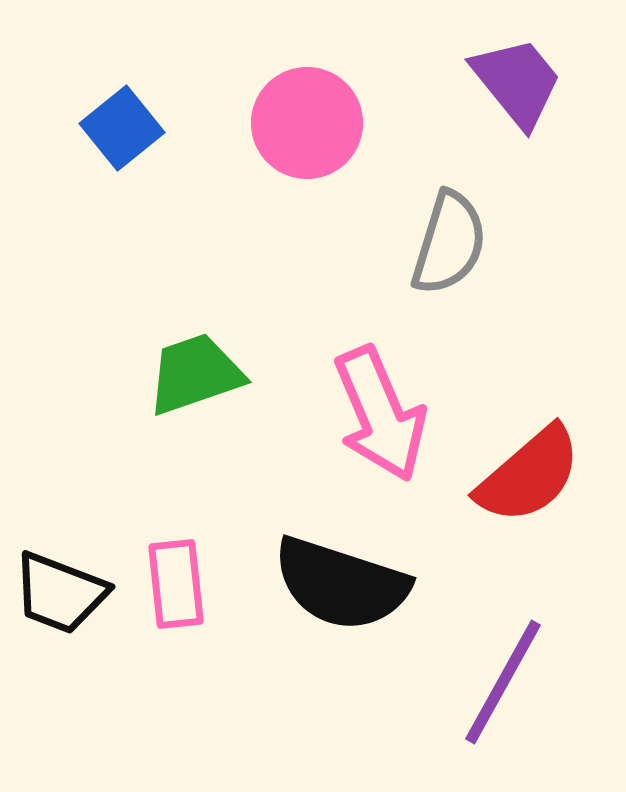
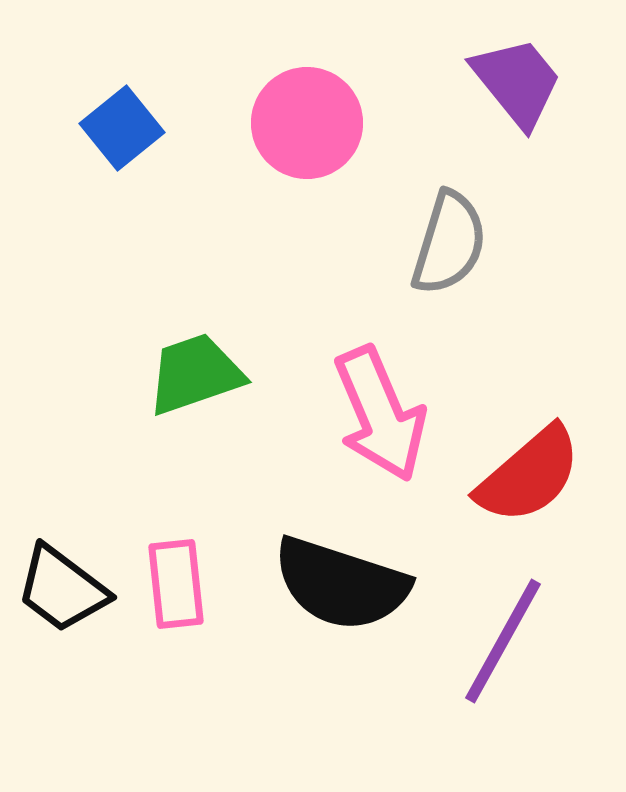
black trapezoid: moved 2 px right, 4 px up; rotated 16 degrees clockwise
purple line: moved 41 px up
